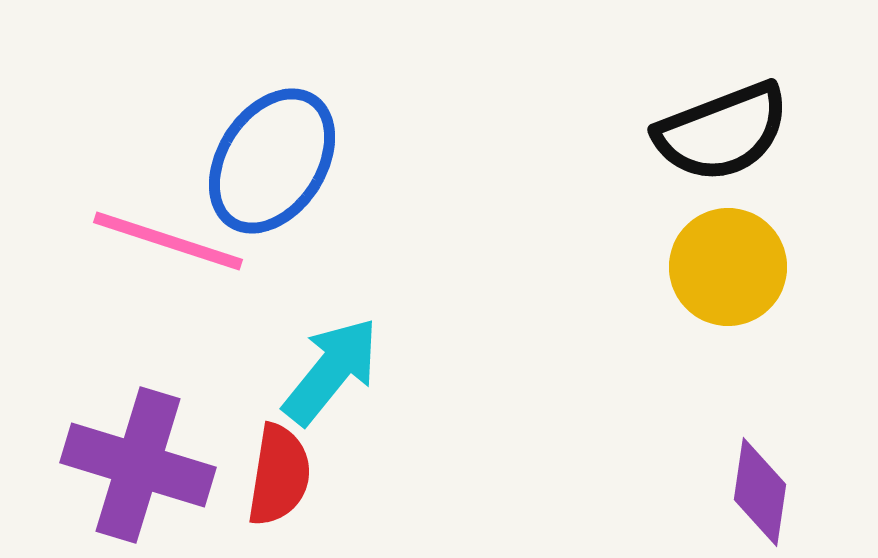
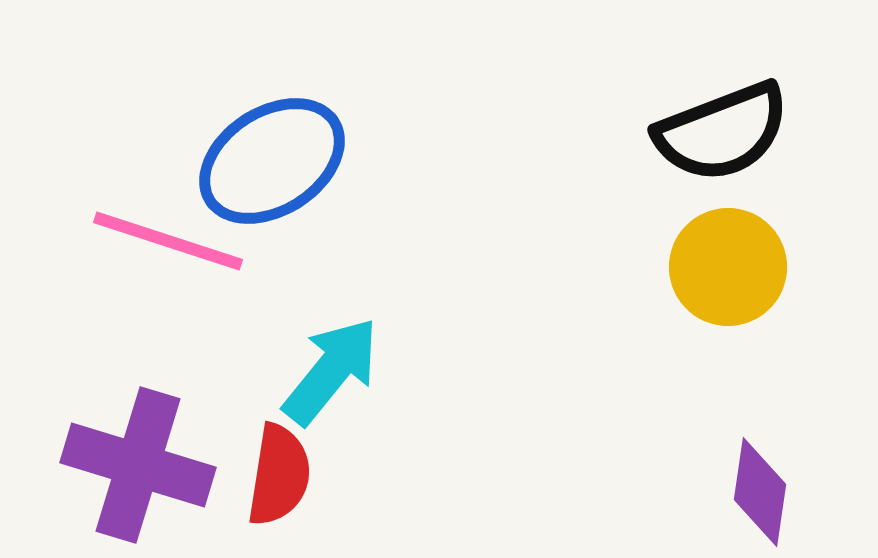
blue ellipse: rotated 24 degrees clockwise
